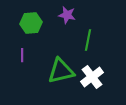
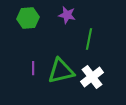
green hexagon: moved 3 px left, 5 px up
green line: moved 1 px right, 1 px up
purple line: moved 11 px right, 13 px down
